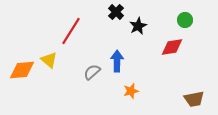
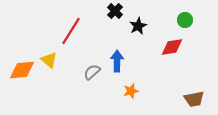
black cross: moved 1 px left, 1 px up
